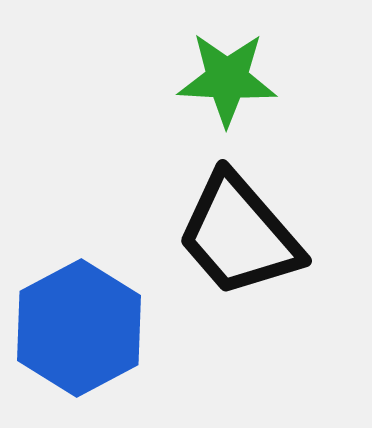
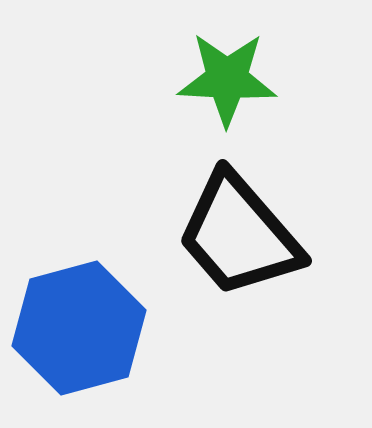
blue hexagon: rotated 13 degrees clockwise
